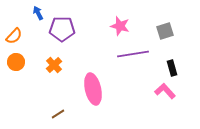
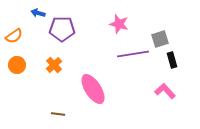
blue arrow: rotated 48 degrees counterclockwise
pink star: moved 1 px left, 2 px up
gray square: moved 5 px left, 8 px down
orange semicircle: rotated 12 degrees clockwise
orange circle: moved 1 px right, 3 px down
black rectangle: moved 8 px up
pink ellipse: rotated 20 degrees counterclockwise
brown line: rotated 40 degrees clockwise
